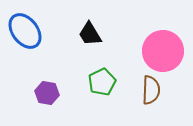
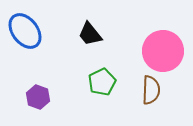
black trapezoid: rotated 8 degrees counterclockwise
purple hexagon: moved 9 px left, 4 px down; rotated 10 degrees clockwise
